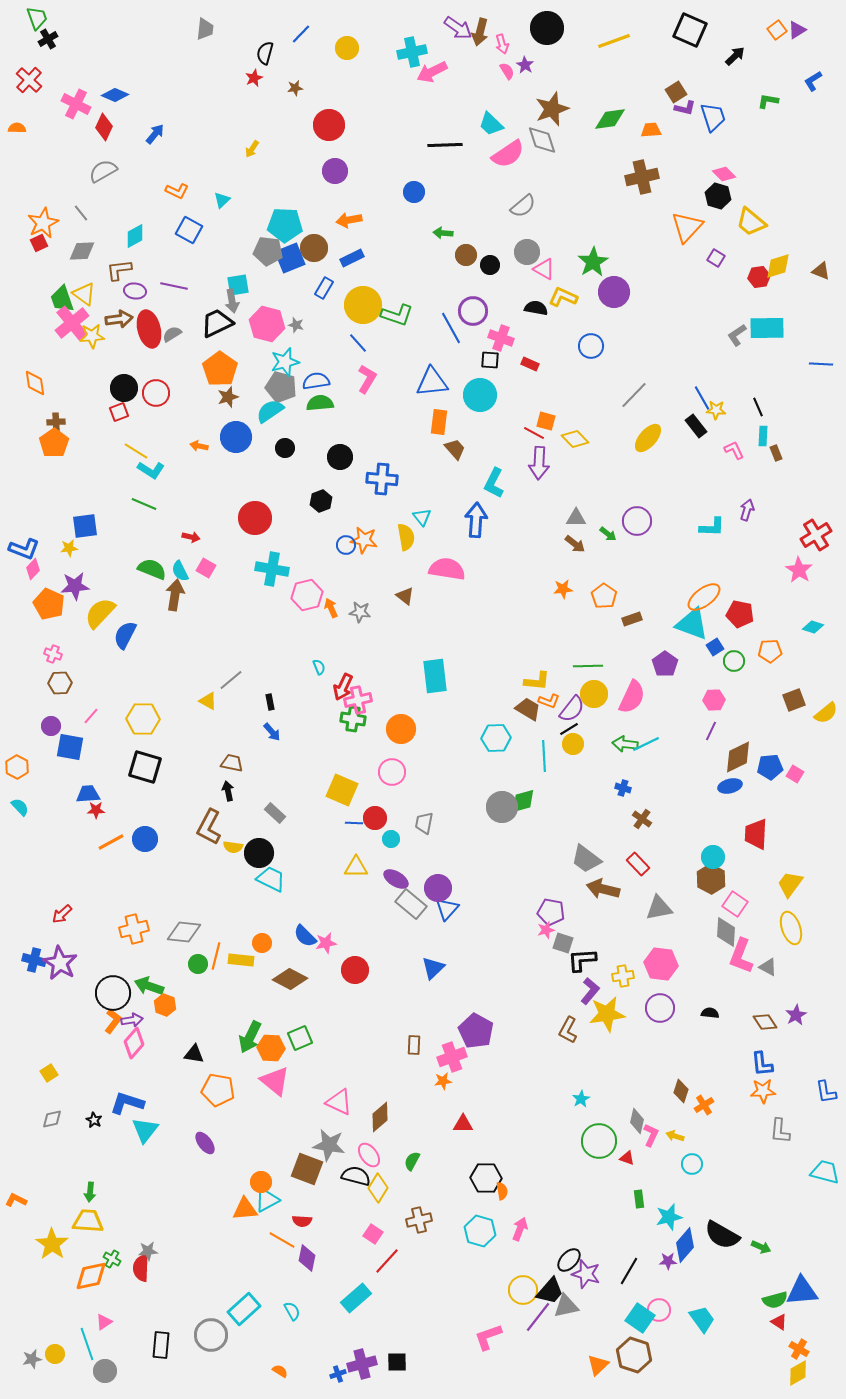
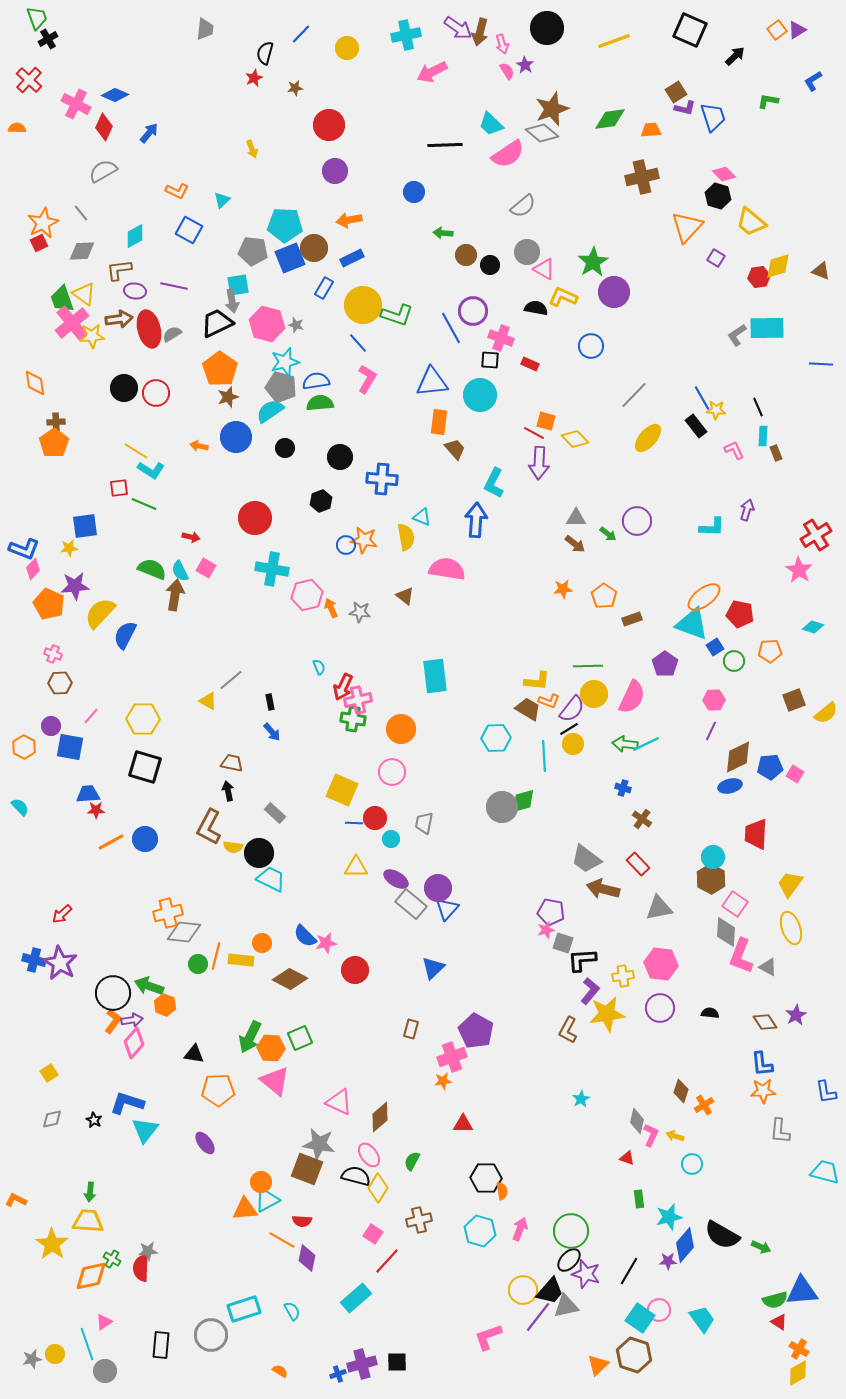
cyan cross at (412, 52): moved 6 px left, 17 px up
blue arrow at (155, 134): moved 6 px left, 1 px up
gray diamond at (542, 140): moved 7 px up; rotated 32 degrees counterclockwise
yellow arrow at (252, 149): rotated 54 degrees counterclockwise
gray pentagon at (268, 251): moved 15 px left
red square at (119, 412): moved 76 px down; rotated 12 degrees clockwise
cyan triangle at (422, 517): rotated 30 degrees counterclockwise
orange hexagon at (17, 767): moved 7 px right, 20 px up
orange cross at (134, 929): moved 34 px right, 16 px up
brown rectangle at (414, 1045): moved 3 px left, 16 px up; rotated 12 degrees clockwise
orange pentagon at (218, 1090): rotated 12 degrees counterclockwise
green circle at (599, 1141): moved 28 px left, 90 px down
gray star at (329, 1145): moved 10 px left, 1 px up
cyan rectangle at (244, 1309): rotated 24 degrees clockwise
